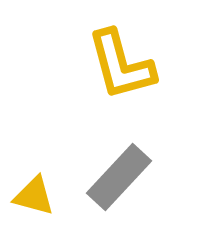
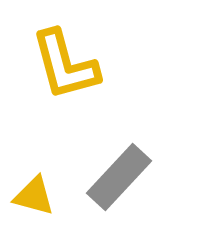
yellow L-shape: moved 56 px left
